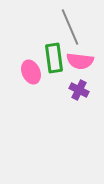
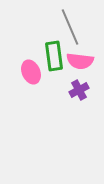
green rectangle: moved 2 px up
purple cross: rotated 36 degrees clockwise
